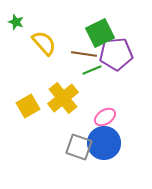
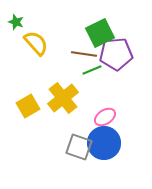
yellow semicircle: moved 8 px left
